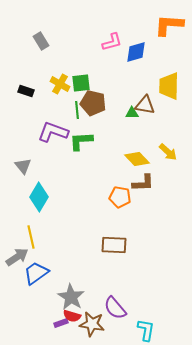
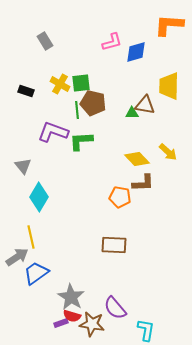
gray rectangle: moved 4 px right
